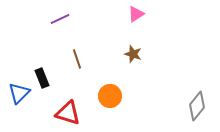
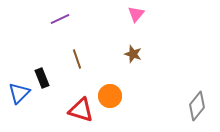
pink triangle: rotated 18 degrees counterclockwise
red triangle: moved 13 px right, 3 px up
